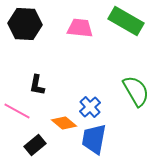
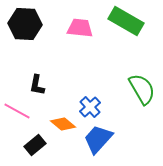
green semicircle: moved 6 px right, 2 px up
orange diamond: moved 1 px left, 1 px down
blue trapezoid: moved 4 px right; rotated 32 degrees clockwise
